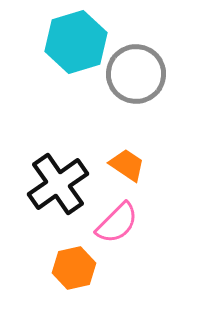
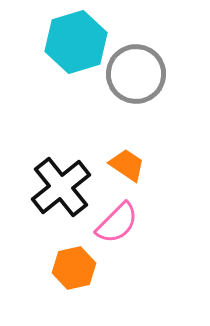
black cross: moved 3 px right, 3 px down; rotated 4 degrees counterclockwise
